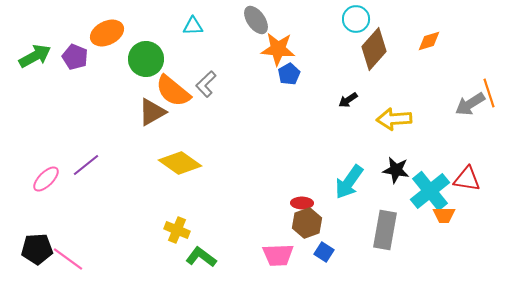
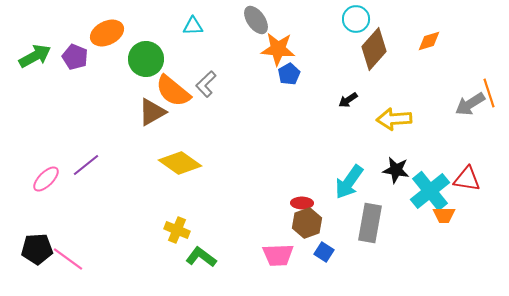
gray rectangle: moved 15 px left, 7 px up
